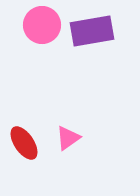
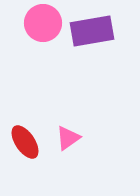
pink circle: moved 1 px right, 2 px up
red ellipse: moved 1 px right, 1 px up
